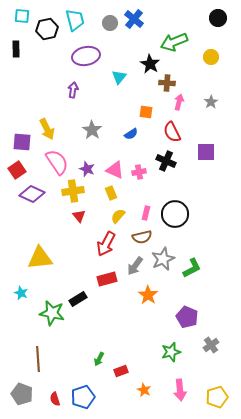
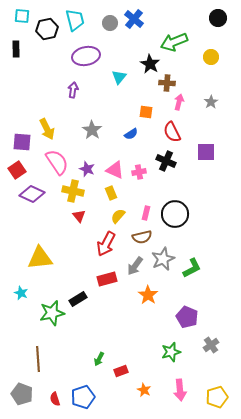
yellow cross at (73, 191): rotated 20 degrees clockwise
green star at (52, 313): rotated 25 degrees counterclockwise
